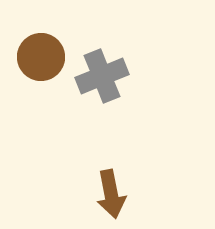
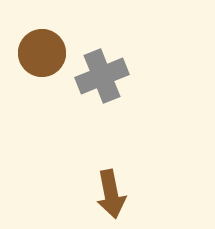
brown circle: moved 1 px right, 4 px up
